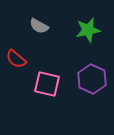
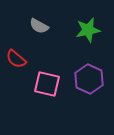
purple hexagon: moved 3 px left
